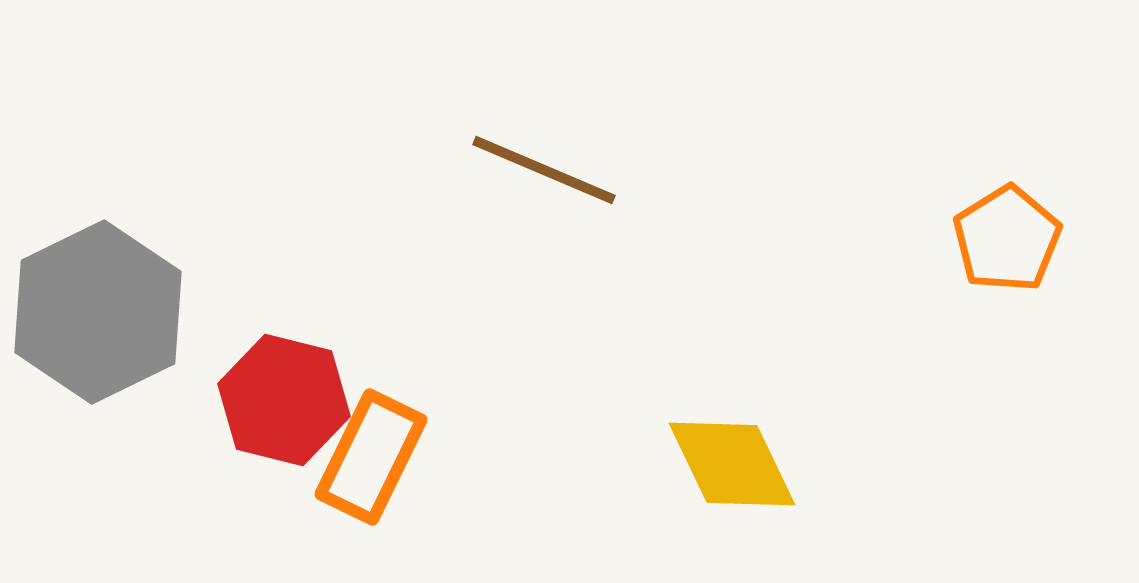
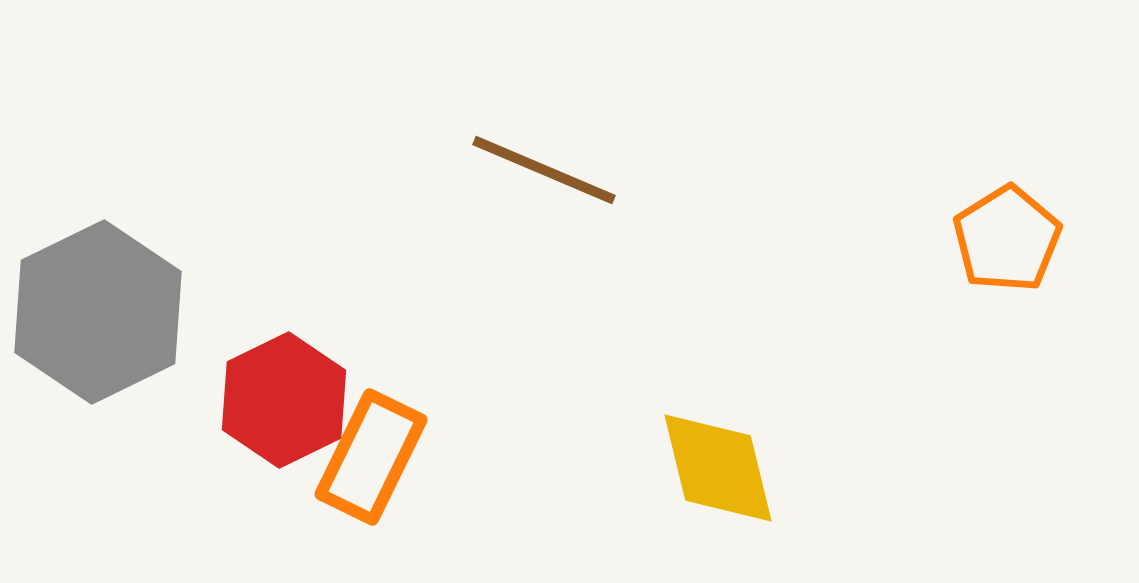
red hexagon: rotated 20 degrees clockwise
yellow diamond: moved 14 px left, 4 px down; rotated 12 degrees clockwise
